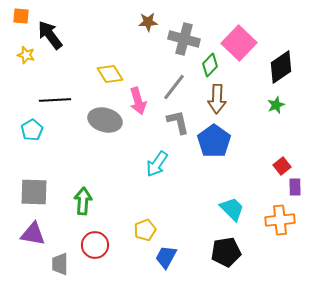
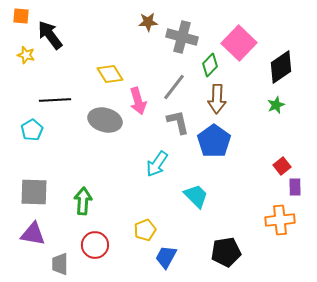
gray cross: moved 2 px left, 2 px up
cyan trapezoid: moved 36 px left, 13 px up
